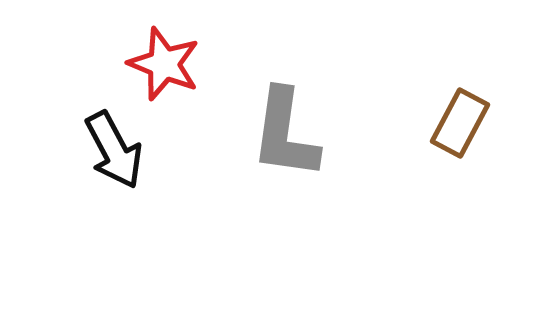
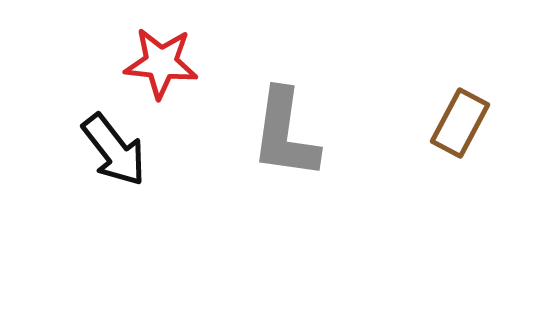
red star: moved 3 px left, 1 px up; rotated 16 degrees counterclockwise
black arrow: rotated 10 degrees counterclockwise
